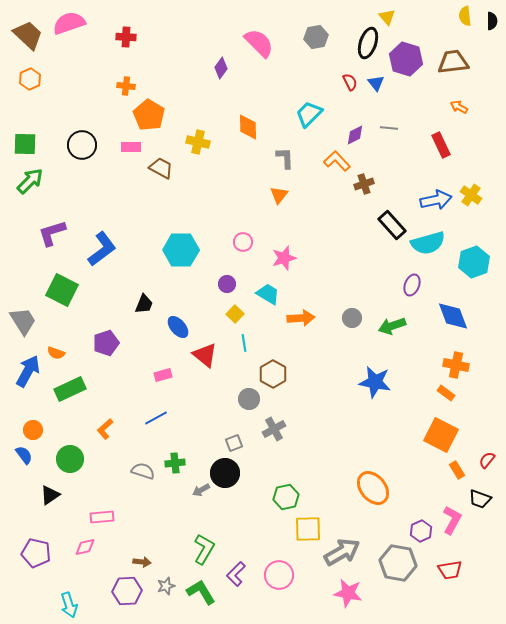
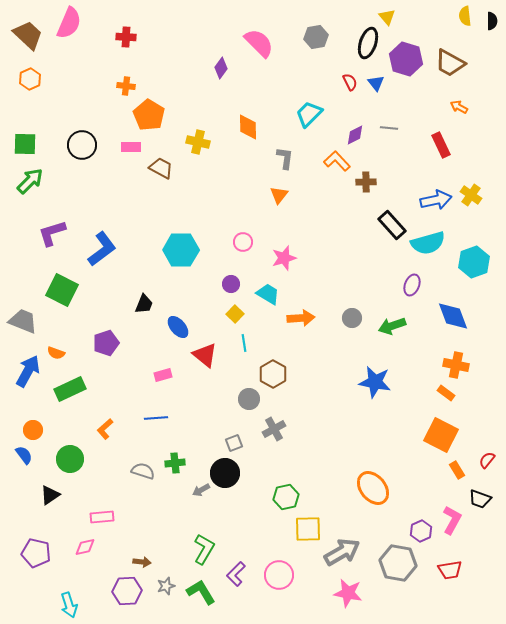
pink semicircle at (69, 23): rotated 132 degrees clockwise
brown trapezoid at (453, 62): moved 3 px left, 1 px down; rotated 144 degrees counterclockwise
gray L-shape at (285, 158): rotated 10 degrees clockwise
brown cross at (364, 184): moved 2 px right, 2 px up; rotated 18 degrees clockwise
purple circle at (227, 284): moved 4 px right
gray trapezoid at (23, 321): rotated 36 degrees counterclockwise
blue line at (156, 418): rotated 25 degrees clockwise
